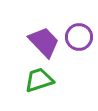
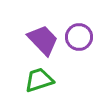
purple trapezoid: moved 1 px left, 2 px up
